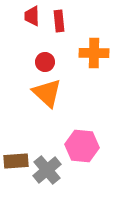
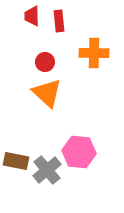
pink hexagon: moved 3 px left, 6 px down
brown rectangle: rotated 15 degrees clockwise
